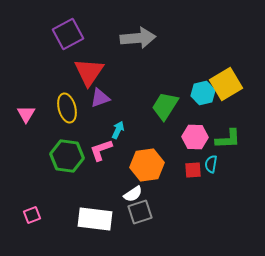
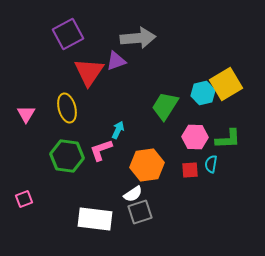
purple triangle: moved 16 px right, 37 px up
red square: moved 3 px left
pink square: moved 8 px left, 16 px up
